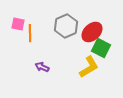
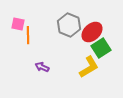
gray hexagon: moved 3 px right, 1 px up; rotated 15 degrees counterclockwise
orange line: moved 2 px left, 2 px down
green square: rotated 30 degrees clockwise
